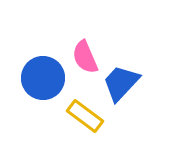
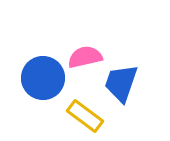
pink semicircle: rotated 100 degrees clockwise
blue trapezoid: rotated 24 degrees counterclockwise
